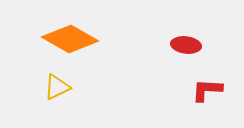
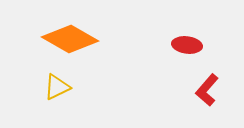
red ellipse: moved 1 px right
red L-shape: rotated 52 degrees counterclockwise
